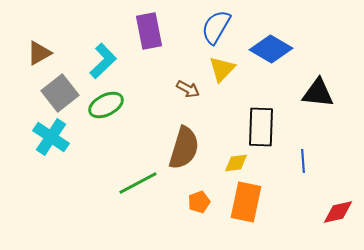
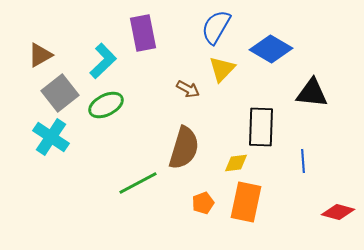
purple rectangle: moved 6 px left, 2 px down
brown triangle: moved 1 px right, 2 px down
black triangle: moved 6 px left
orange pentagon: moved 4 px right, 1 px down
red diamond: rotated 28 degrees clockwise
